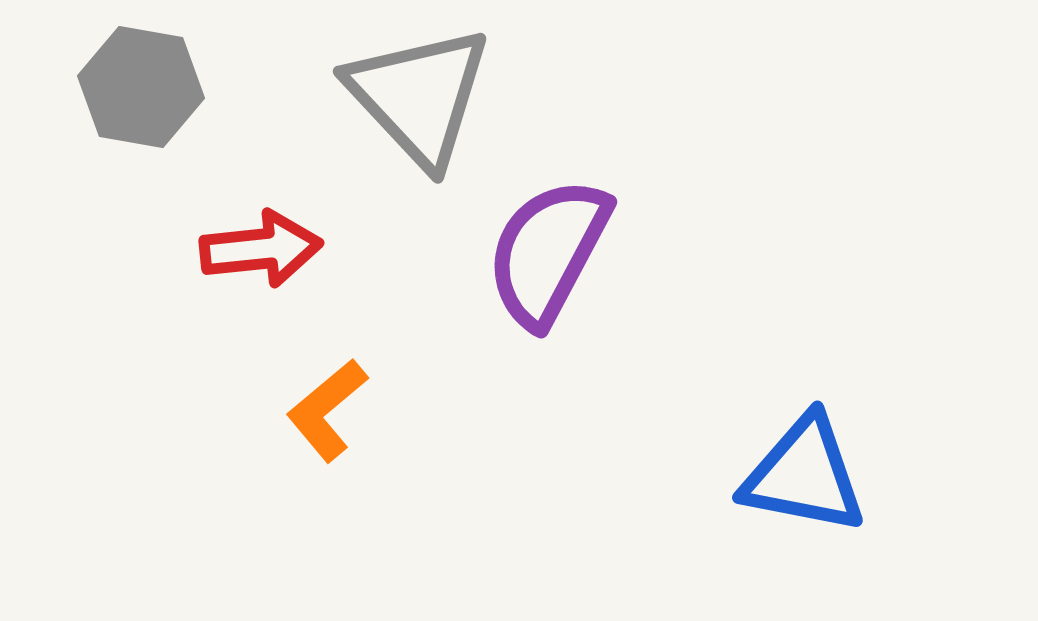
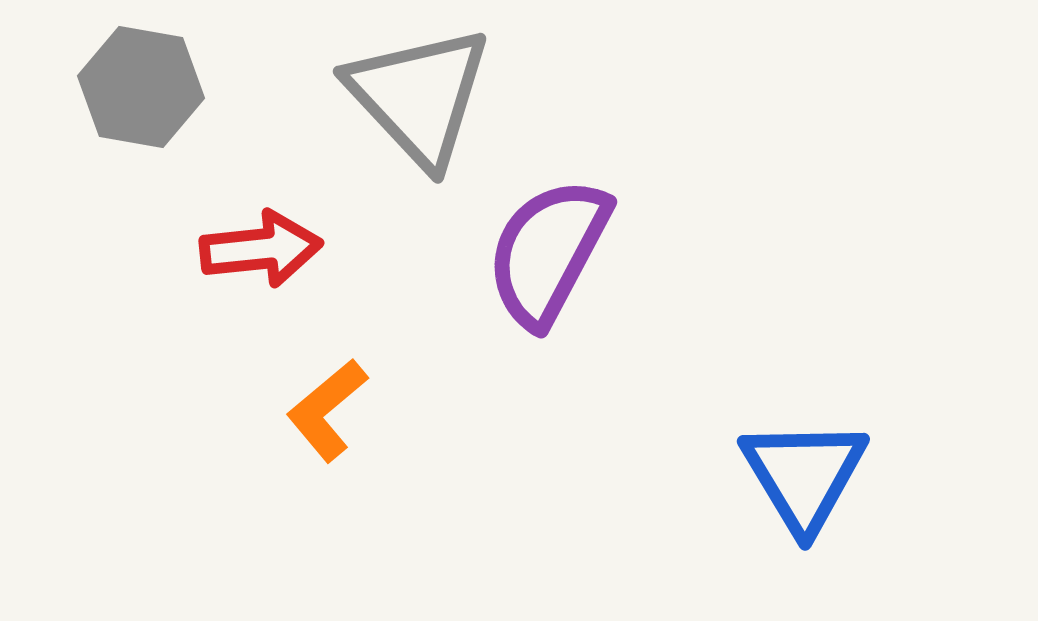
blue triangle: rotated 48 degrees clockwise
